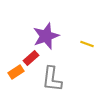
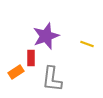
red rectangle: rotated 49 degrees counterclockwise
